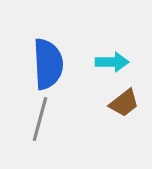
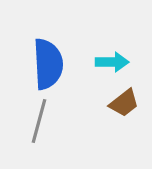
gray line: moved 1 px left, 2 px down
